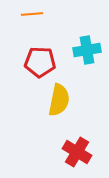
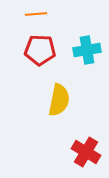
orange line: moved 4 px right
red pentagon: moved 12 px up
red cross: moved 9 px right
